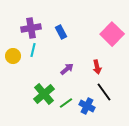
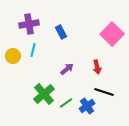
purple cross: moved 2 px left, 4 px up
black line: rotated 36 degrees counterclockwise
blue cross: rotated 28 degrees clockwise
